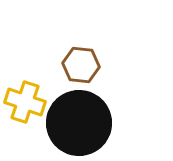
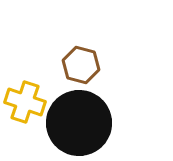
brown hexagon: rotated 9 degrees clockwise
